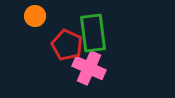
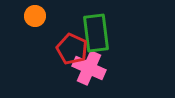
green rectangle: moved 3 px right
red pentagon: moved 5 px right, 4 px down
